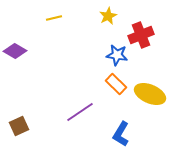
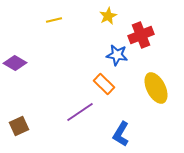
yellow line: moved 2 px down
purple diamond: moved 12 px down
orange rectangle: moved 12 px left
yellow ellipse: moved 6 px right, 6 px up; rotated 40 degrees clockwise
